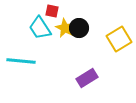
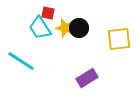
red square: moved 4 px left, 2 px down
yellow star: rotated 12 degrees counterclockwise
yellow square: rotated 25 degrees clockwise
cyan line: rotated 28 degrees clockwise
